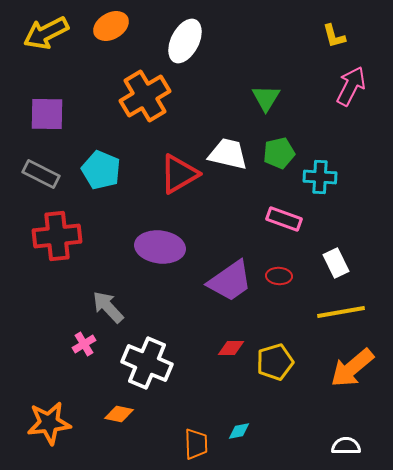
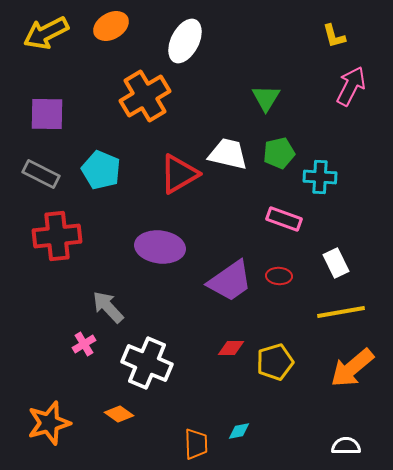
orange diamond: rotated 24 degrees clockwise
orange star: rotated 9 degrees counterclockwise
